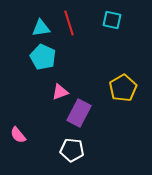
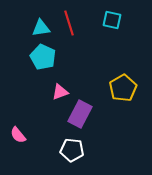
purple rectangle: moved 1 px right, 1 px down
